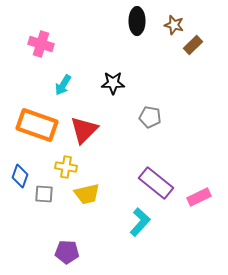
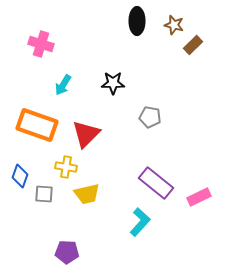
red triangle: moved 2 px right, 4 px down
